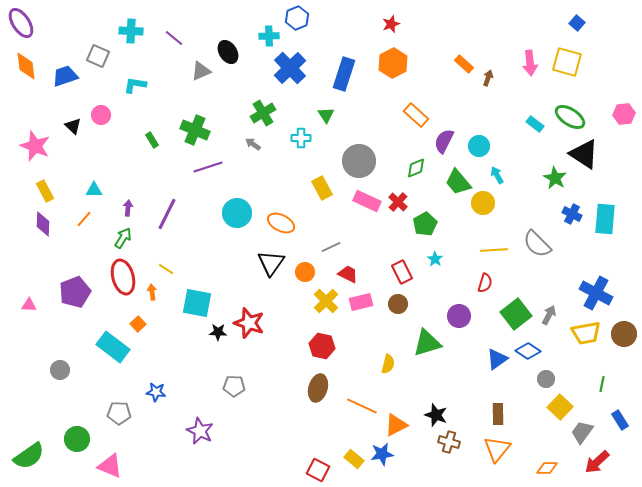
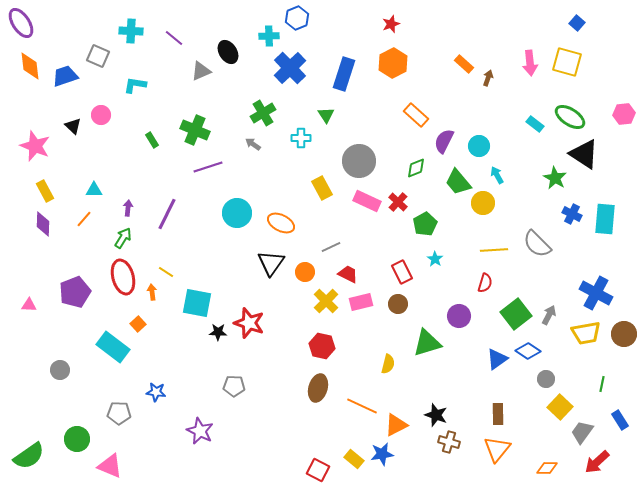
orange diamond at (26, 66): moved 4 px right
yellow line at (166, 269): moved 3 px down
